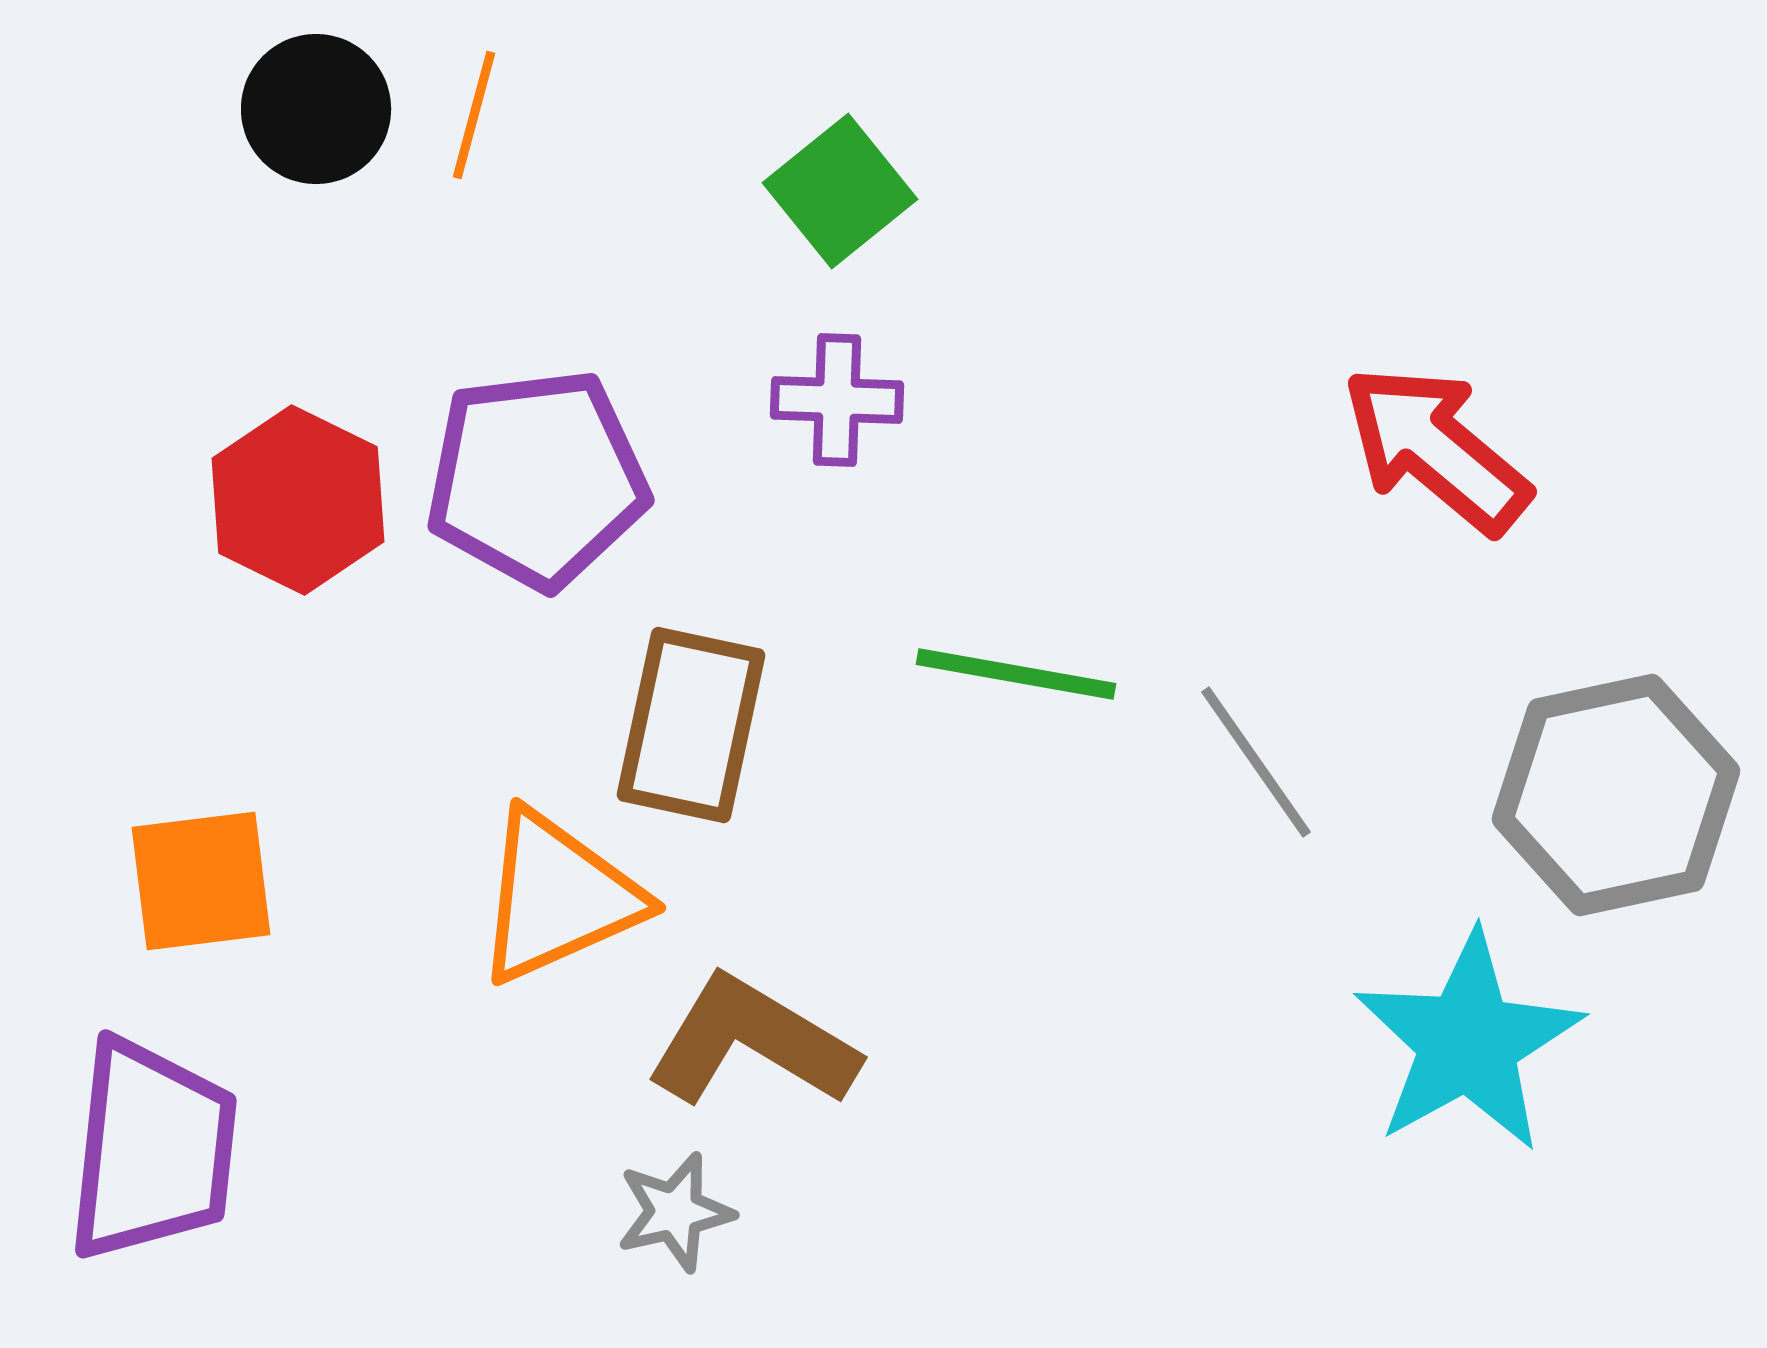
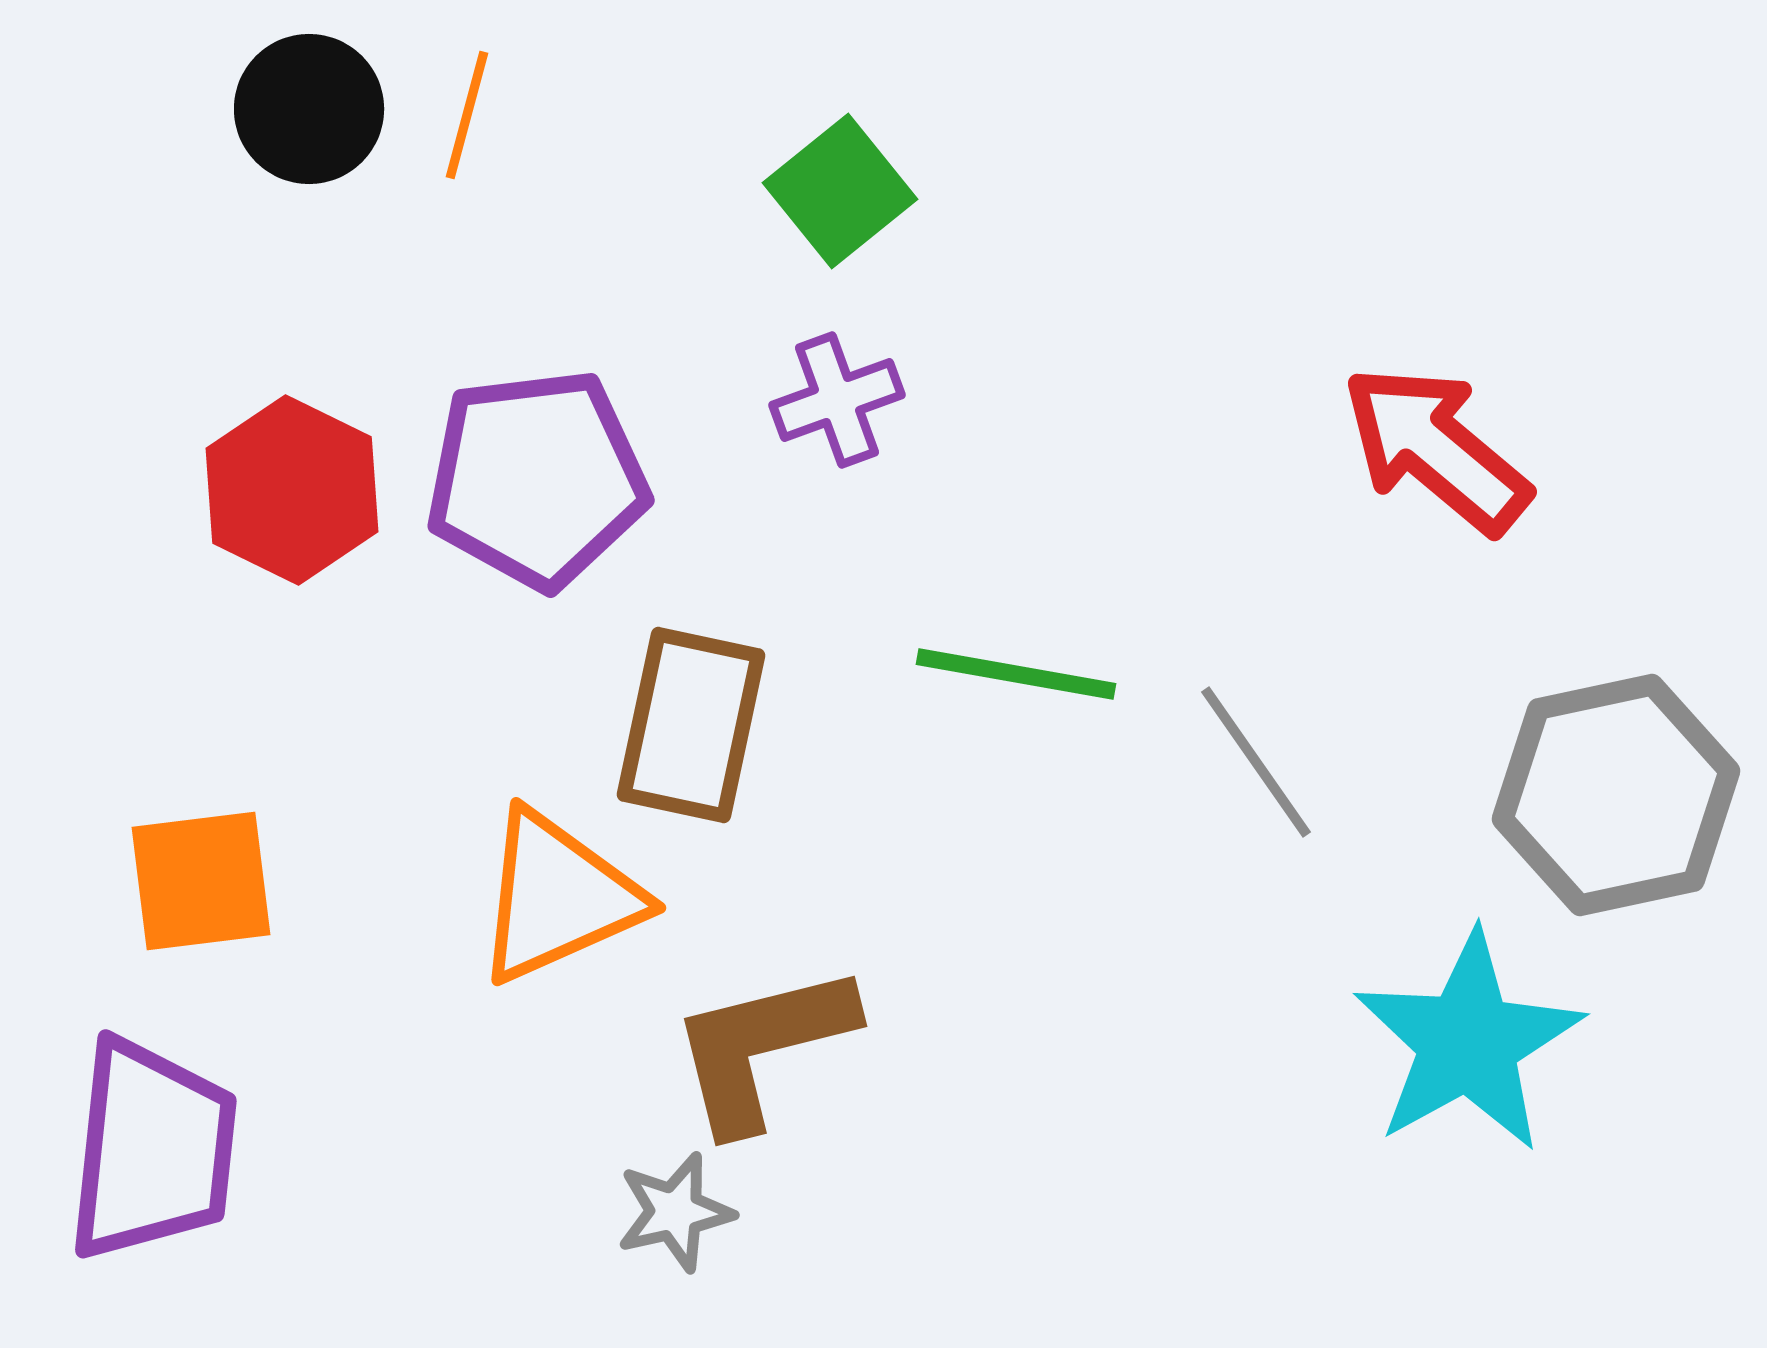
black circle: moved 7 px left
orange line: moved 7 px left
purple cross: rotated 22 degrees counterclockwise
red hexagon: moved 6 px left, 10 px up
brown L-shape: moved 10 px right, 5 px down; rotated 45 degrees counterclockwise
